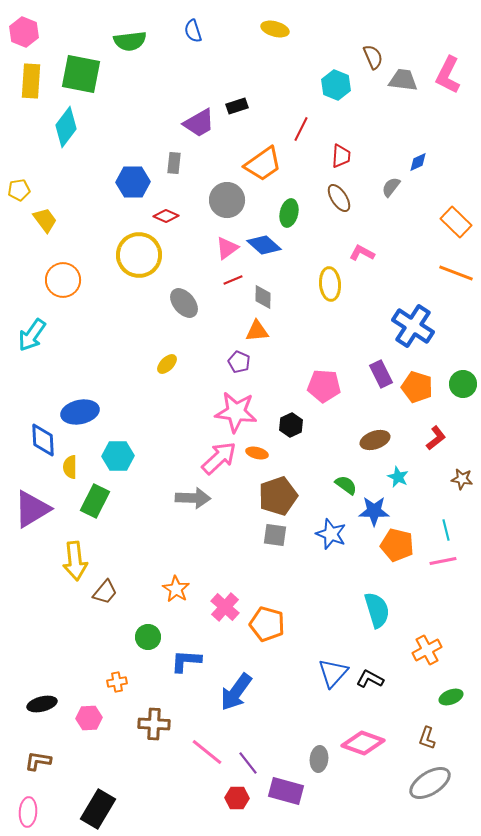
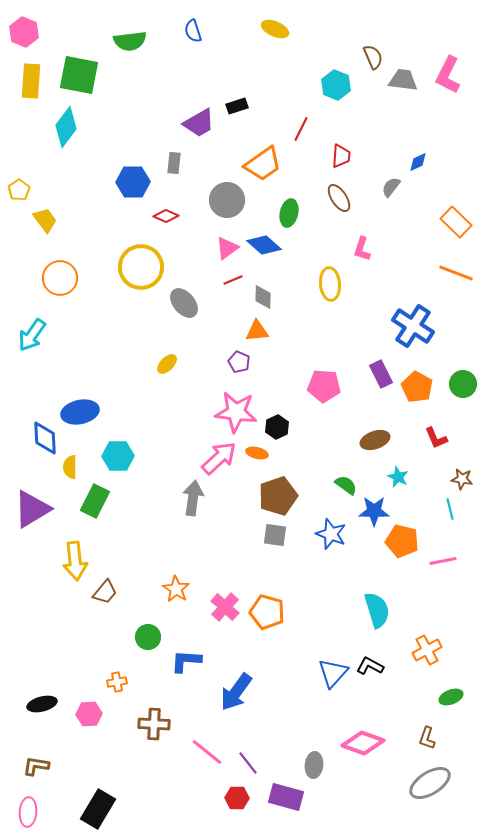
yellow ellipse at (275, 29): rotated 8 degrees clockwise
green square at (81, 74): moved 2 px left, 1 px down
yellow pentagon at (19, 190): rotated 25 degrees counterclockwise
pink L-shape at (362, 253): moved 4 px up; rotated 100 degrees counterclockwise
yellow circle at (139, 255): moved 2 px right, 12 px down
orange circle at (63, 280): moved 3 px left, 2 px up
orange pentagon at (417, 387): rotated 12 degrees clockwise
black hexagon at (291, 425): moved 14 px left, 2 px down
red L-shape at (436, 438): rotated 105 degrees clockwise
blue diamond at (43, 440): moved 2 px right, 2 px up
gray arrow at (193, 498): rotated 84 degrees counterclockwise
cyan line at (446, 530): moved 4 px right, 21 px up
orange pentagon at (397, 545): moved 5 px right, 4 px up
orange pentagon at (267, 624): moved 12 px up
black L-shape at (370, 679): moved 13 px up
pink hexagon at (89, 718): moved 4 px up
gray ellipse at (319, 759): moved 5 px left, 6 px down
brown L-shape at (38, 761): moved 2 px left, 5 px down
purple rectangle at (286, 791): moved 6 px down
